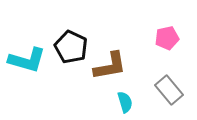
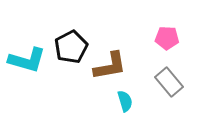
pink pentagon: rotated 15 degrees clockwise
black pentagon: rotated 20 degrees clockwise
gray rectangle: moved 8 px up
cyan semicircle: moved 1 px up
